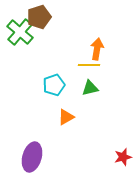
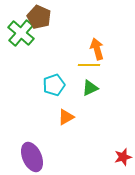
brown pentagon: rotated 30 degrees counterclockwise
green cross: moved 1 px right, 1 px down
orange arrow: rotated 25 degrees counterclockwise
green triangle: rotated 12 degrees counterclockwise
purple ellipse: rotated 40 degrees counterclockwise
